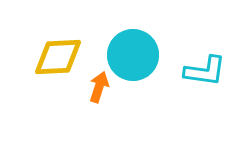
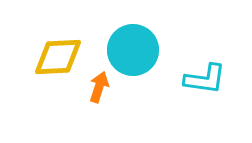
cyan circle: moved 5 px up
cyan L-shape: moved 8 px down
